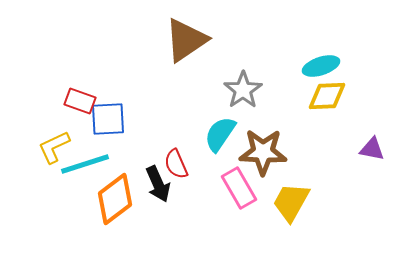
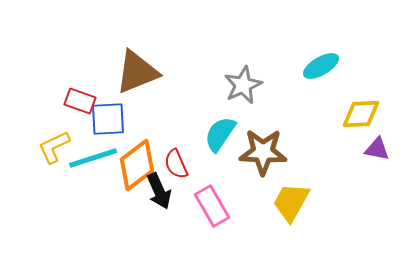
brown triangle: moved 49 px left, 32 px down; rotated 12 degrees clockwise
cyan ellipse: rotated 12 degrees counterclockwise
gray star: moved 5 px up; rotated 9 degrees clockwise
yellow diamond: moved 34 px right, 18 px down
purple triangle: moved 5 px right
cyan line: moved 8 px right, 6 px up
black arrow: moved 1 px right, 7 px down
pink rectangle: moved 27 px left, 18 px down
orange diamond: moved 22 px right, 34 px up
